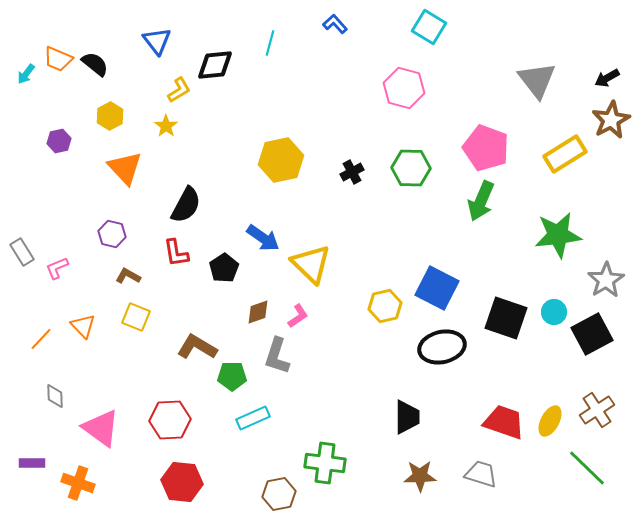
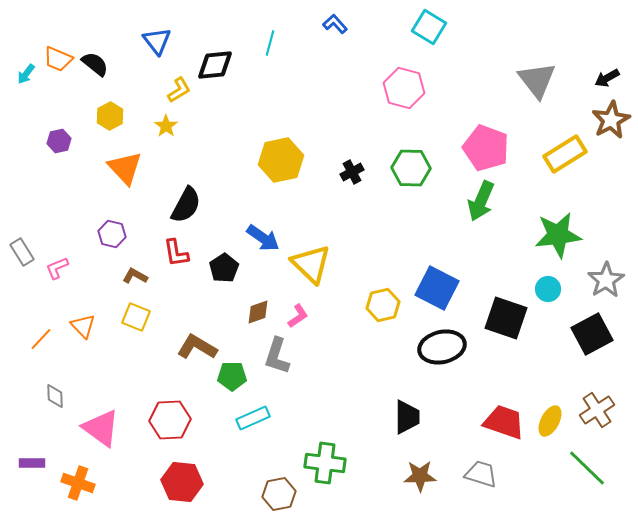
brown L-shape at (128, 276): moved 7 px right
yellow hexagon at (385, 306): moved 2 px left, 1 px up
cyan circle at (554, 312): moved 6 px left, 23 px up
